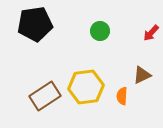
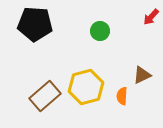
black pentagon: rotated 12 degrees clockwise
red arrow: moved 16 px up
yellow hexagon: rotated 8 degrees counterclockwise
brown rectangle: rotated 8 degrees counterclockwise
